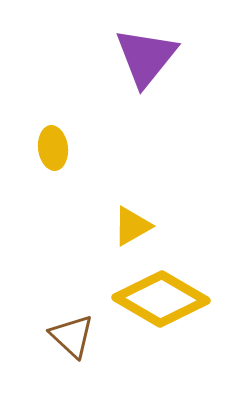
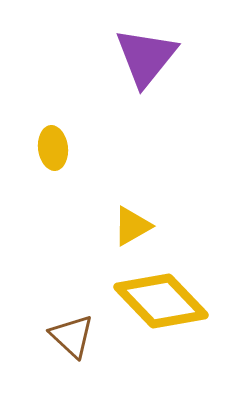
yellow diamond: moved 2 px down; rotated 16 degrees clockwise
